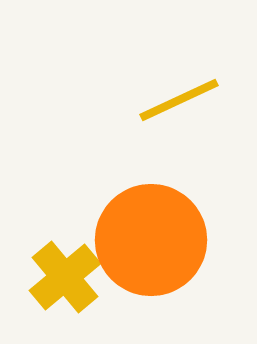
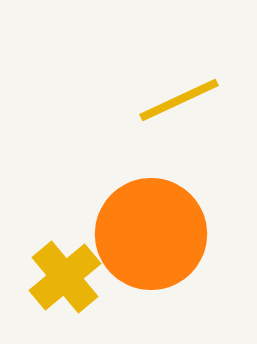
orange circle: moved 6 px up
